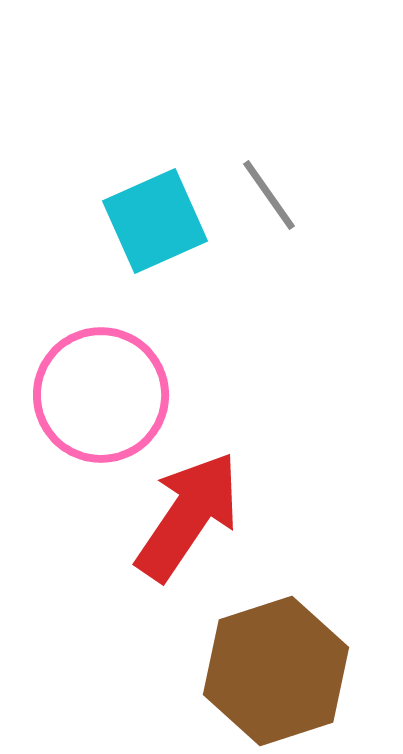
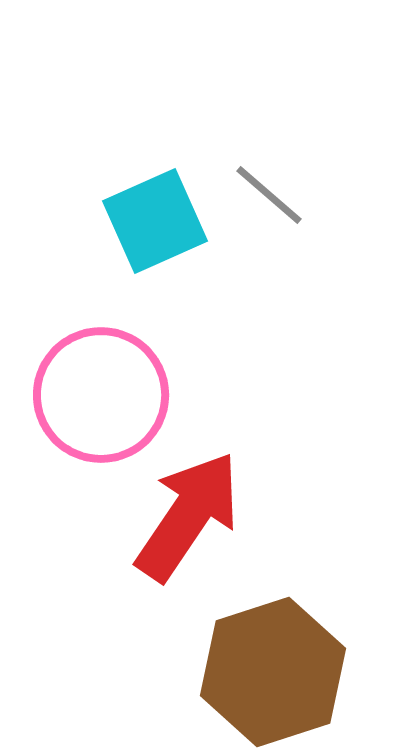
gray line: rotated 14 degrees counterclockwise
brown hexagon: moved 3 px left, 1 px down
